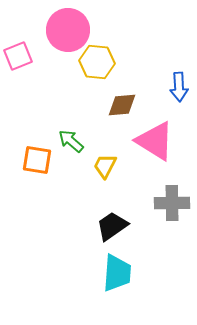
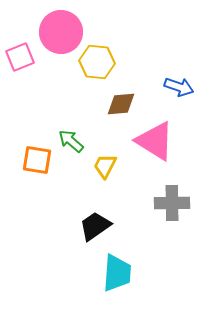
pink circle: moved 7 px left, 2 px down
pink square: moved 2 px right, 1 px down
blue arrow: rotated 68 degrees counterclockwise
brown diamond: moved 1 px left, 1 px up
black trapezoid: moved 17 px left
